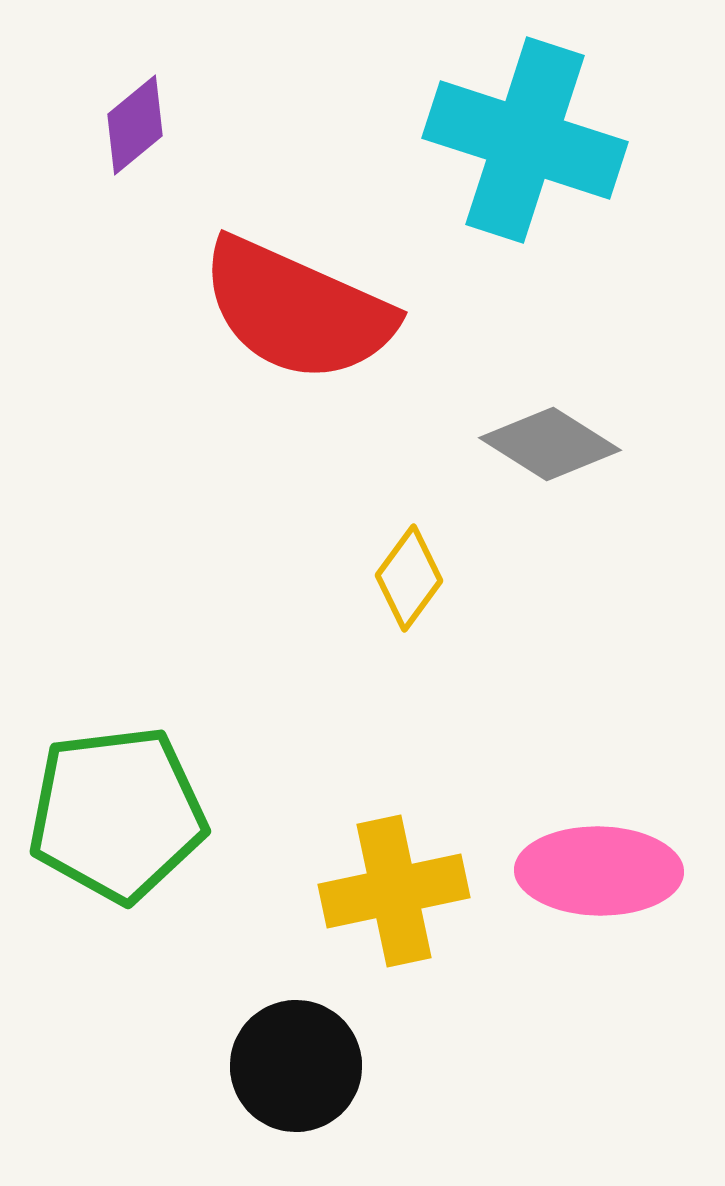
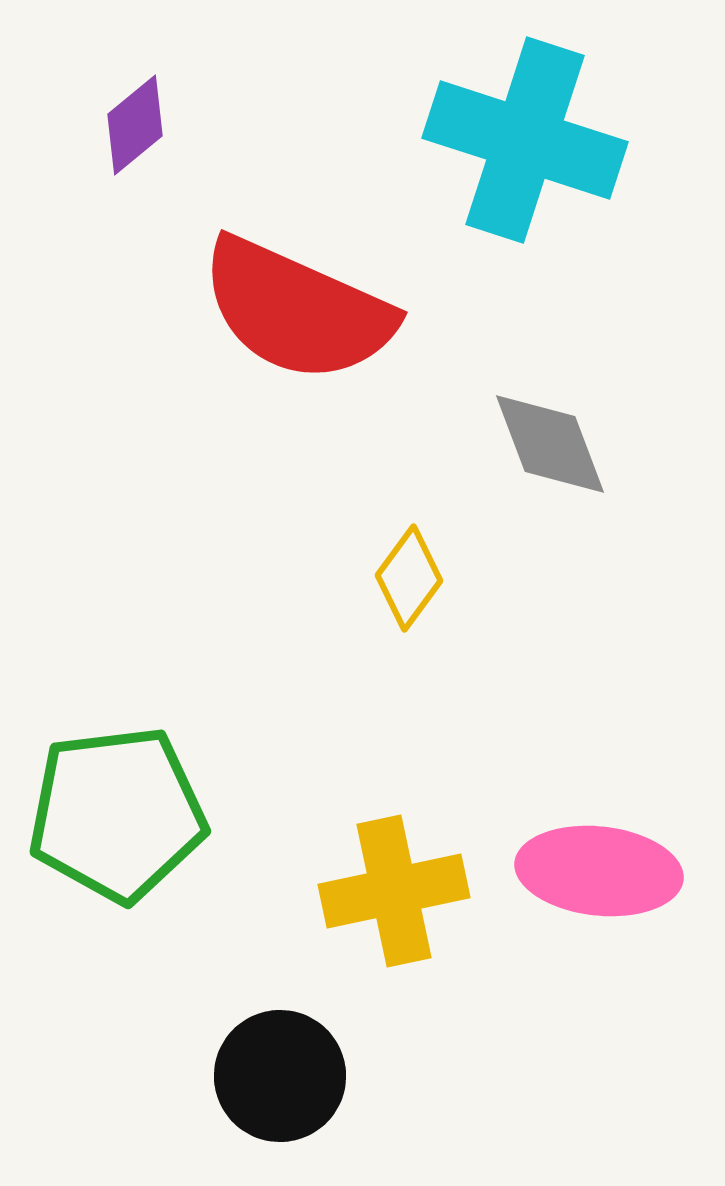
gray diamond: rotated 37 degrees clockwise
pink ellipse: rotated 5 degrees clockwise
black circle: moved 16 px left, 10 px down
